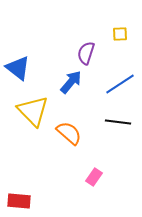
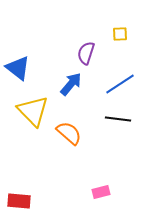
blue arrow: moved 2 px down
black line: moved 3 px up
pink rectangle: moved 7 px right, 15 px down; rotated 42 degrees clockwise
